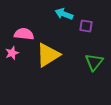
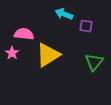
pink star: rotated 16 degrees counterclockwise
